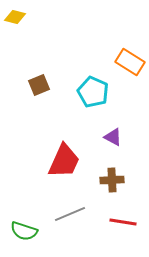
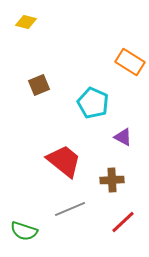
yellow diamond: moved 11 px right, 5 px down
cyan pentagon: moved 11 px down
purple triangle: moved 10 px right
red trapezoid: rotated 75 degrees counterclockwise
gray line: moved 5 px up
red line: rotated 52 degrees counterclockwise
